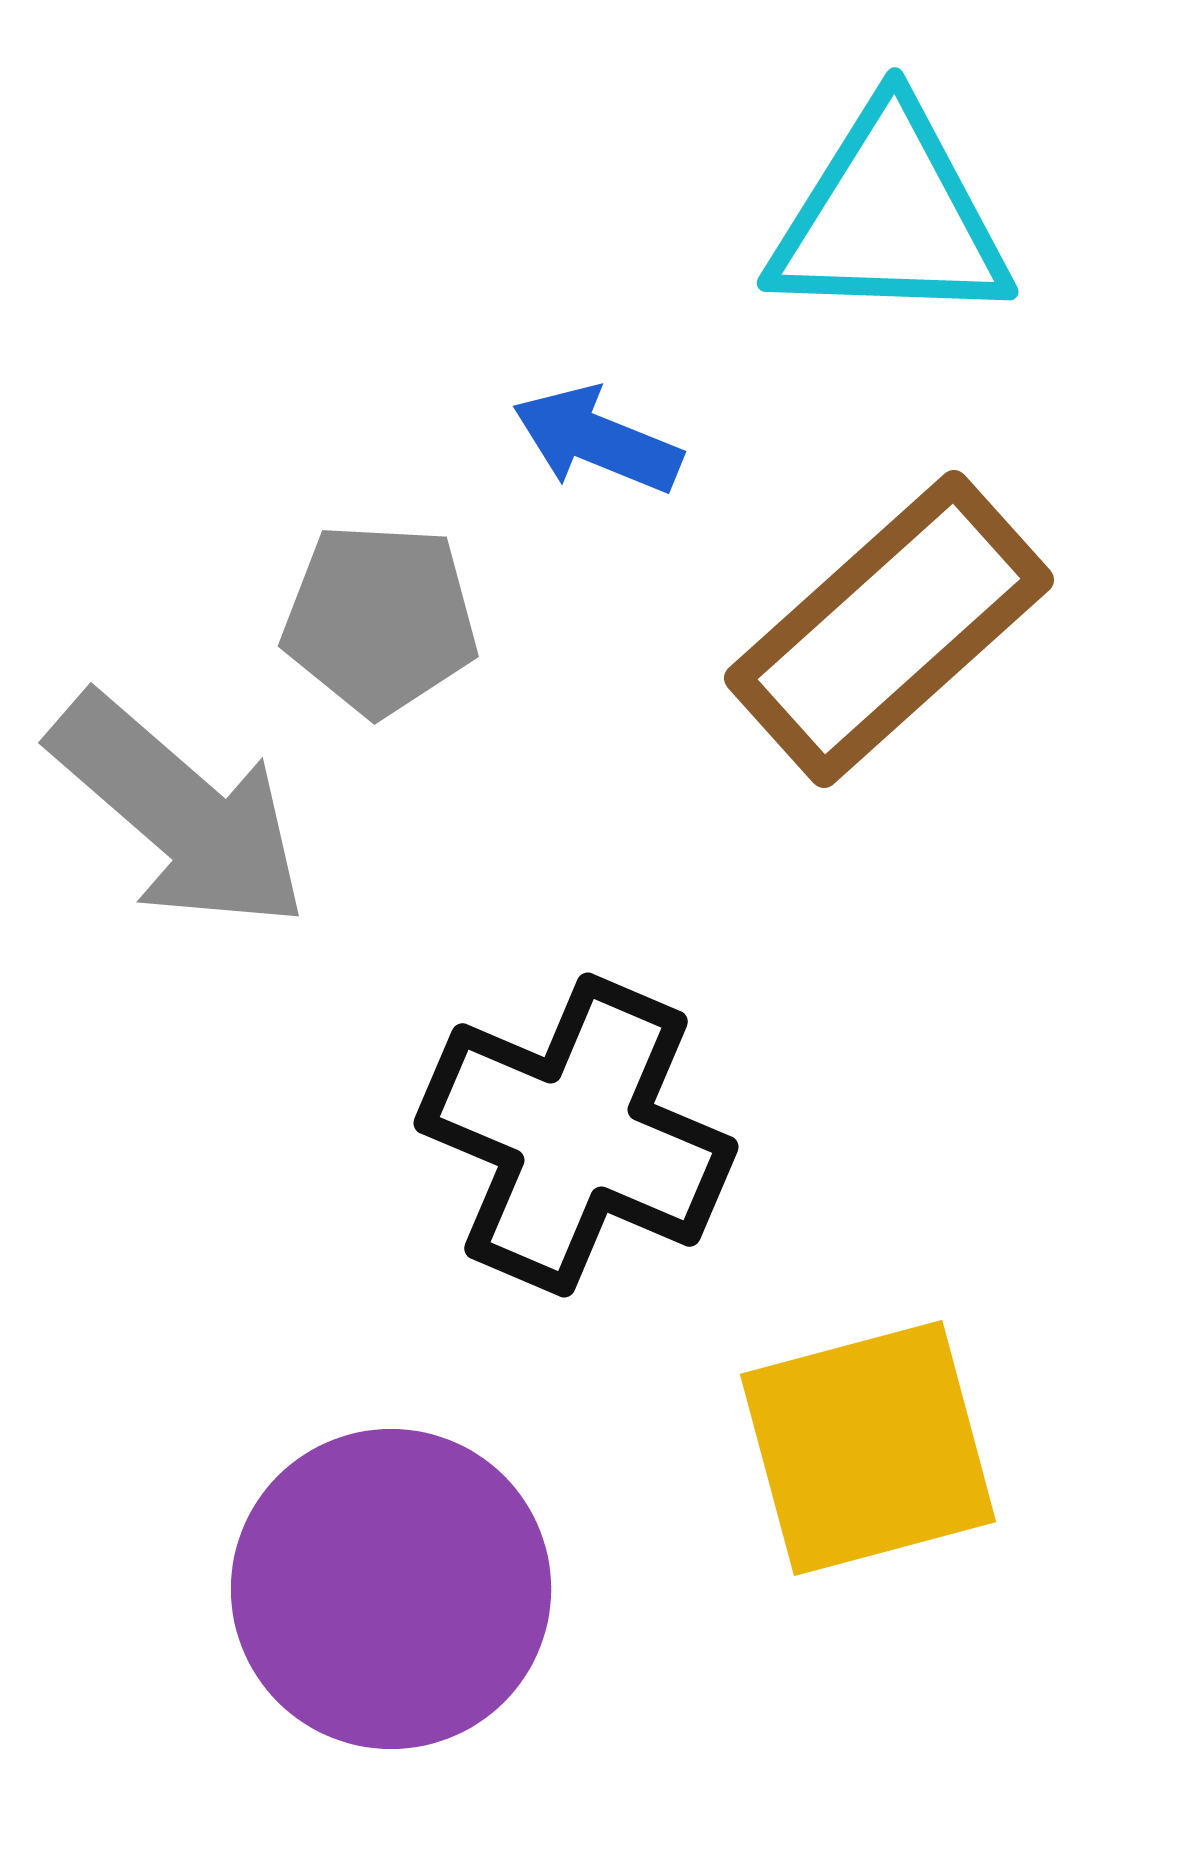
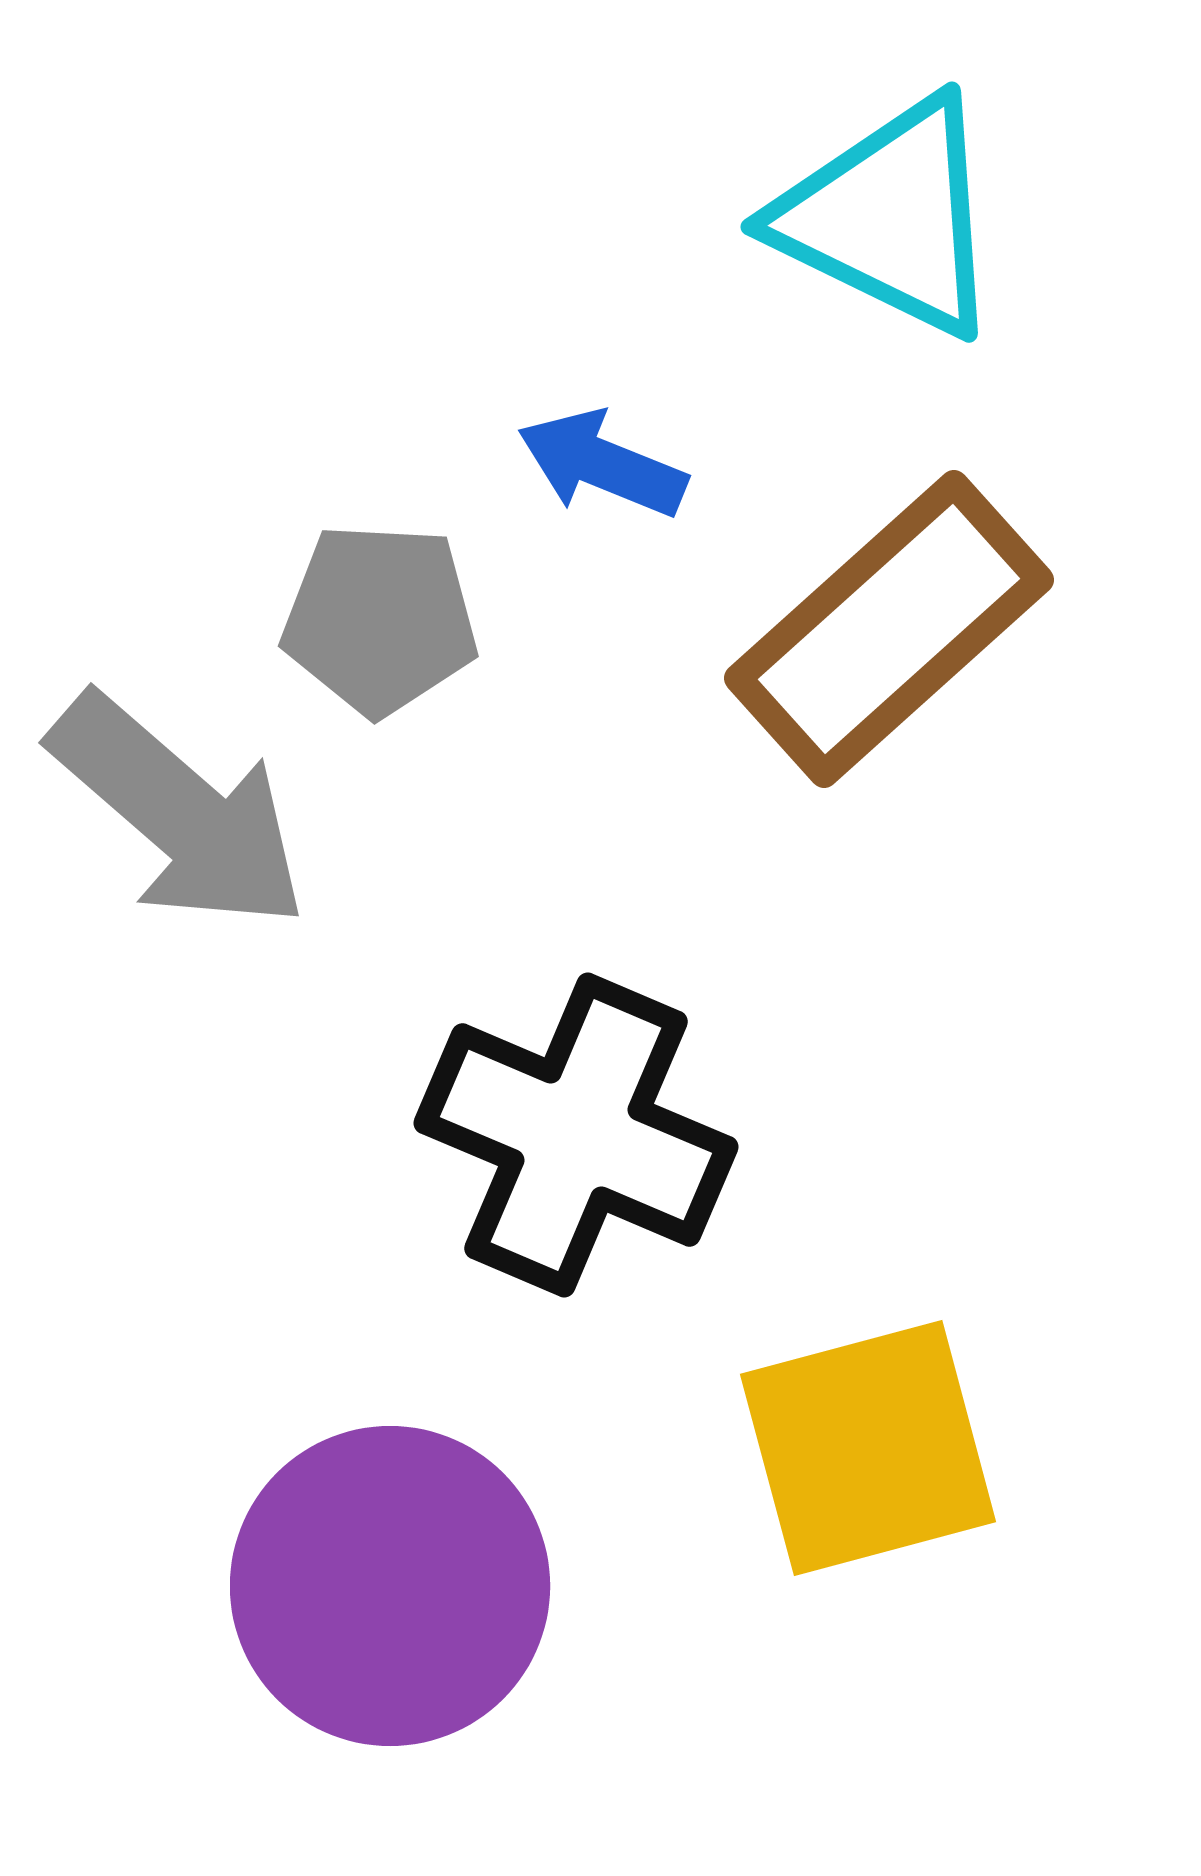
cyan triangle: rotated 24 degrees clockwise
blue arrow: moved 5 px right, 24 px down
purple circle: moved 1 px left, 3 px up
